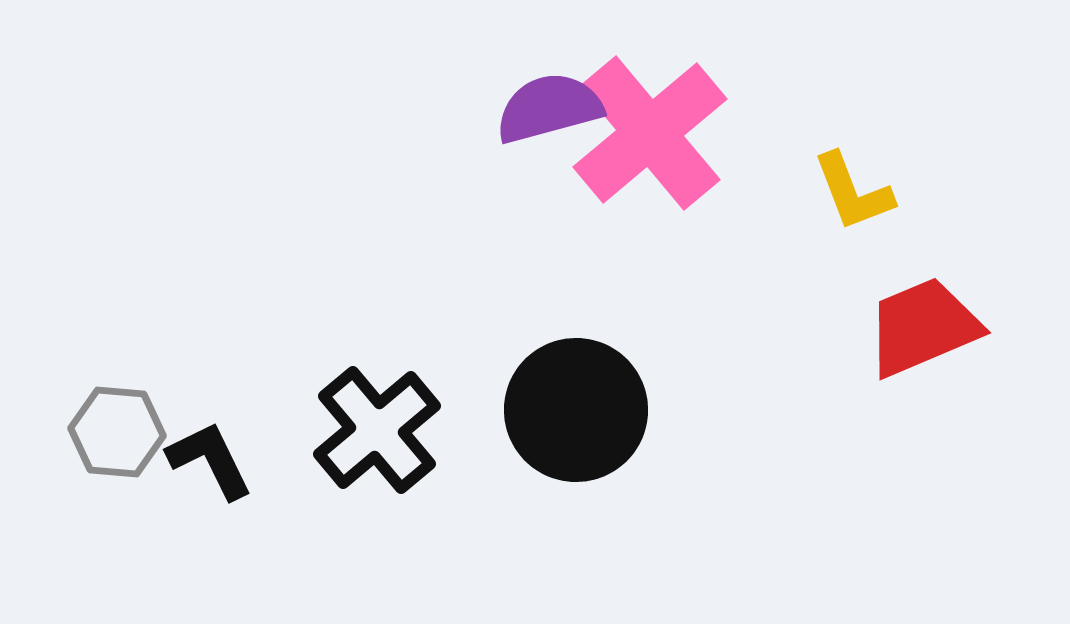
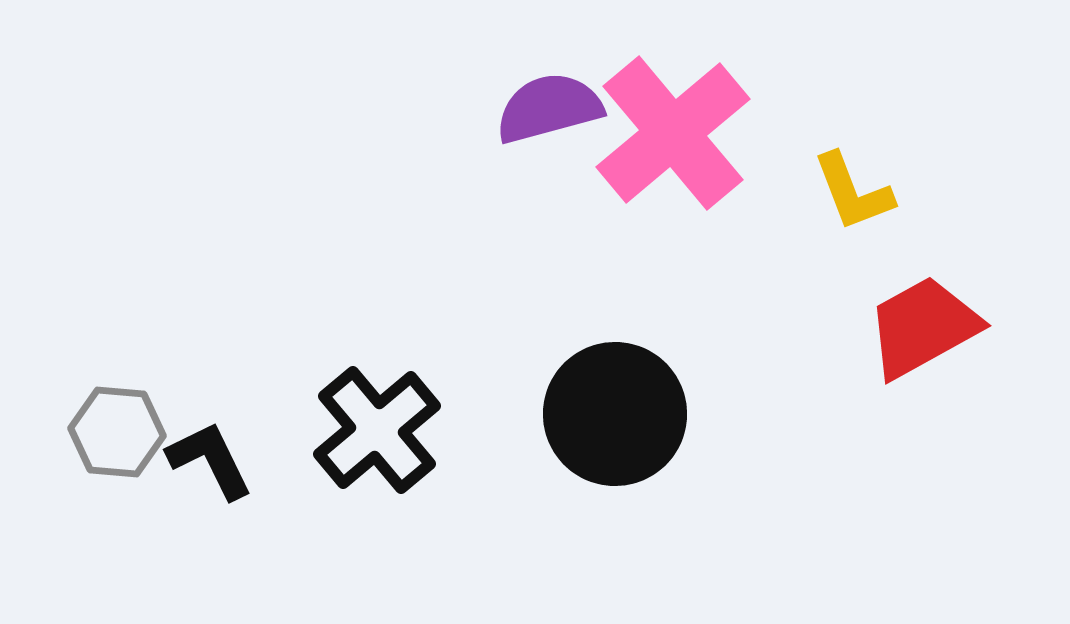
pink cross: moved 23 px right
red trapezoid: rotated 6 degrees counterclockwise
black circle: moved 39 px right, 4 px down
